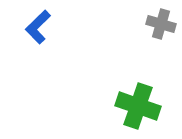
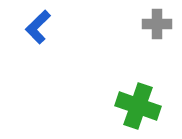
gray cross: moved 4 px left; rotated 16 degrees counterclockwise
